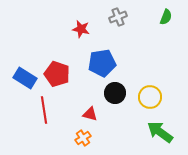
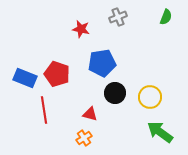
blue rectangle: rotated 10 degrees counterclockwise
orange cross: moved 1 px right
